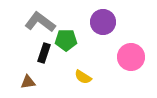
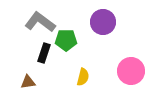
pink circle: moved 14 px down
yellow semicircle: rotated 108 degrees counterclockwise
